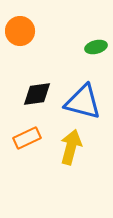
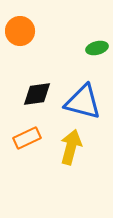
green ellipse: moved 1 px right, 1 px down
